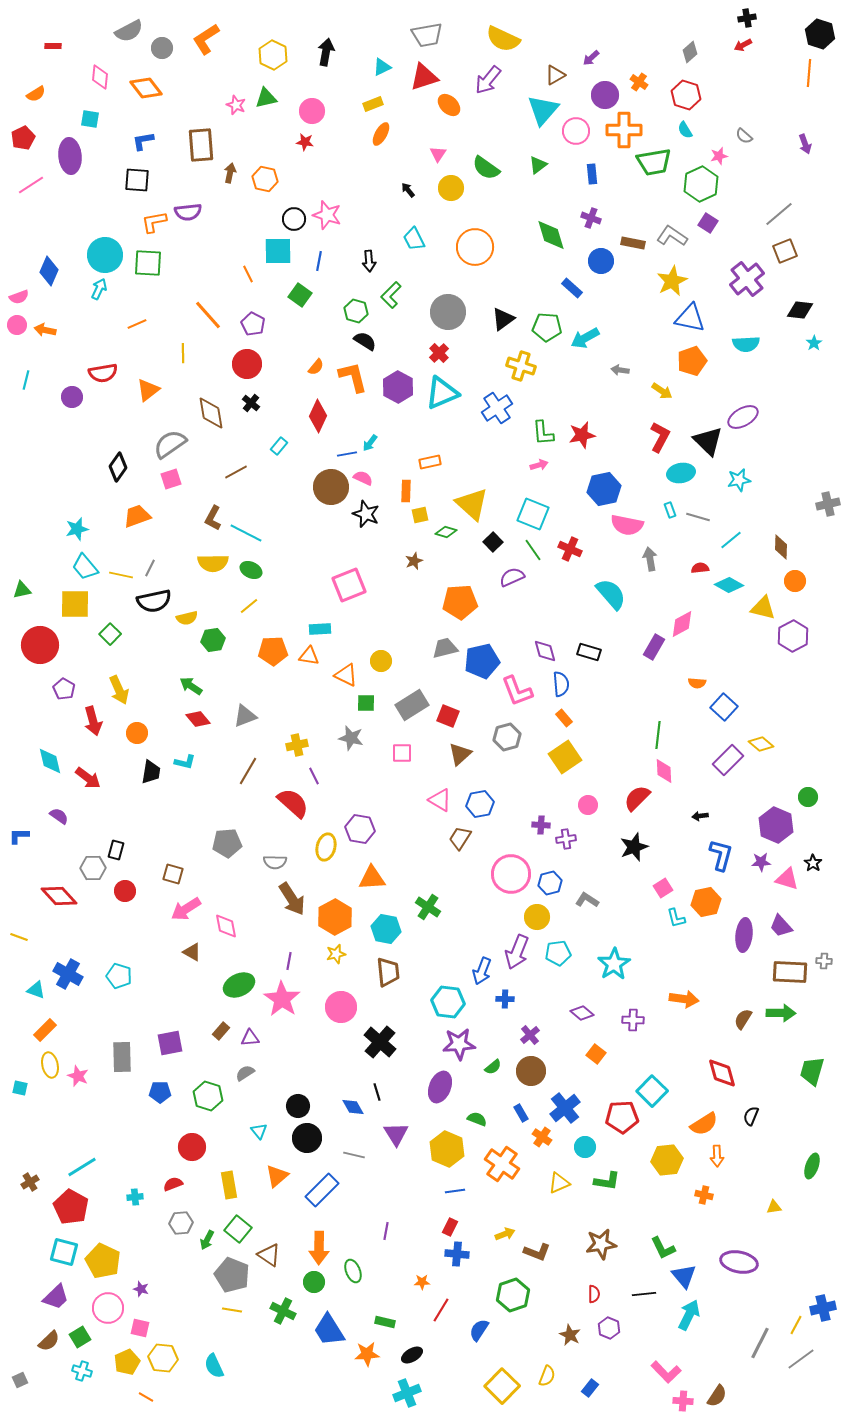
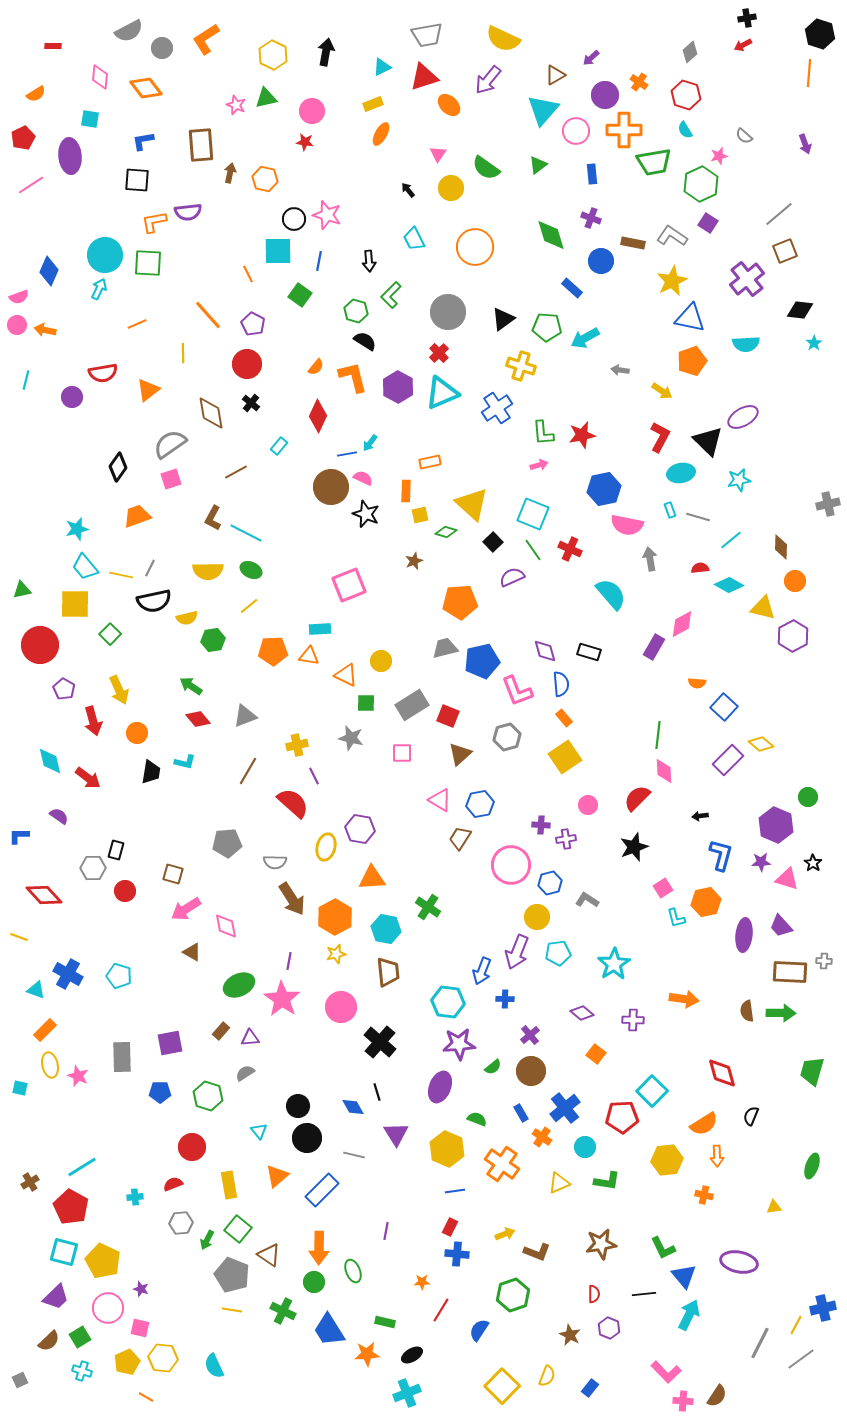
yellow semicircle at (213, 563): moved 5 px left, 8 px down
pink circle at (511, 874): moved 9 px up
red diamond at (59, 896): moved 15 px left, 1 px up
brown semicircle at (743, 1019): moved 4 px right, 8 px up; rotated 40 degrees counterclockwise
